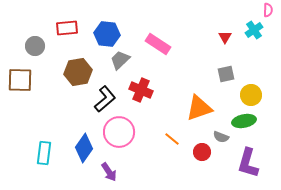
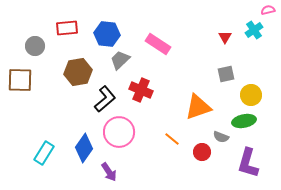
pink semicircle: rotated 104 degrees counterclockwise
orange triangle: moved 1 px left, 1 px up
cyan rectangle: rotated 25 degrees clockwise
